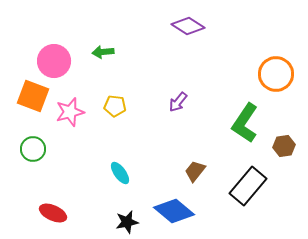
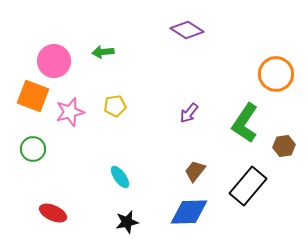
purple diamond: moved 1 px left, 4 px down
purple arrow: moved 11 px right, 11 px down
yellow pentagon: rotated 15 degrees counterclockwise
cyan ellipse: moved 4 px down
blue diamond: moved 15 px right, 1 px down; rotated 42 degrees counterclockwise
